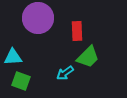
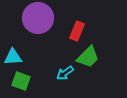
red rectangle: rotated 24 degrees clockwise
